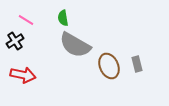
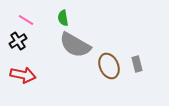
black cross: moved 3 px right
